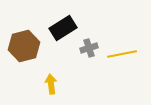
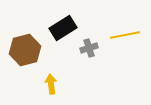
brown hexagon: moved 1 px right, 4 px down
yellow line: moved 3 px right, 19 px up
